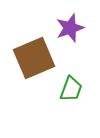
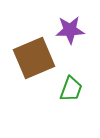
purple star: moved 2 px down; rotated 16 degrees clockwise
